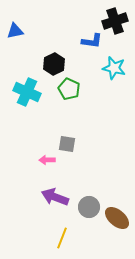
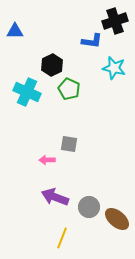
blue triangle: rotated 12 degrees clockwise
black hexagon: moved 2 px left, 1 px down
gray square: moved 2 px right
brown ellipse: moved 1 px down
